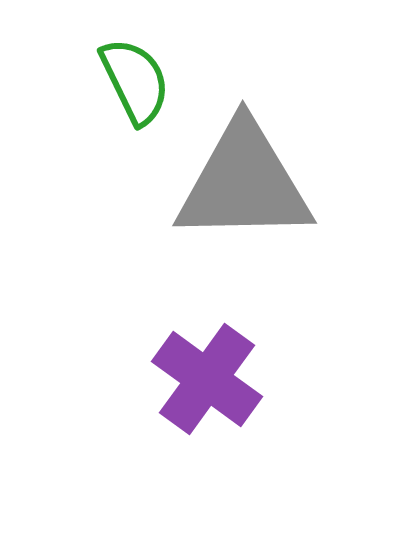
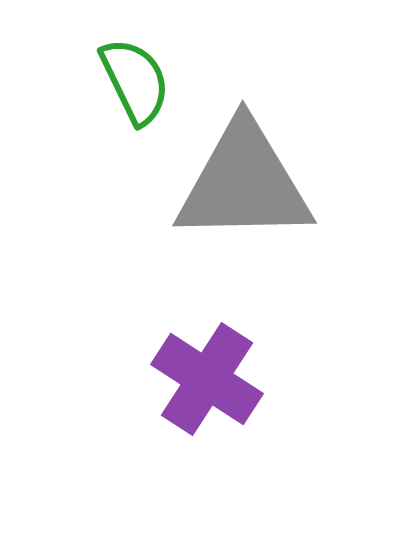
purple cross: rotated 3 degrees counterclockwise
